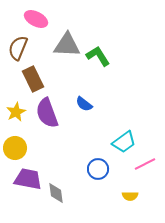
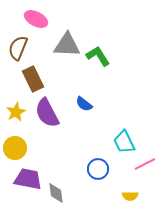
purple semicircle: rotated 8 degrees counterclockwise
cyan trapezoid: rotated 100 degrees clockwise
